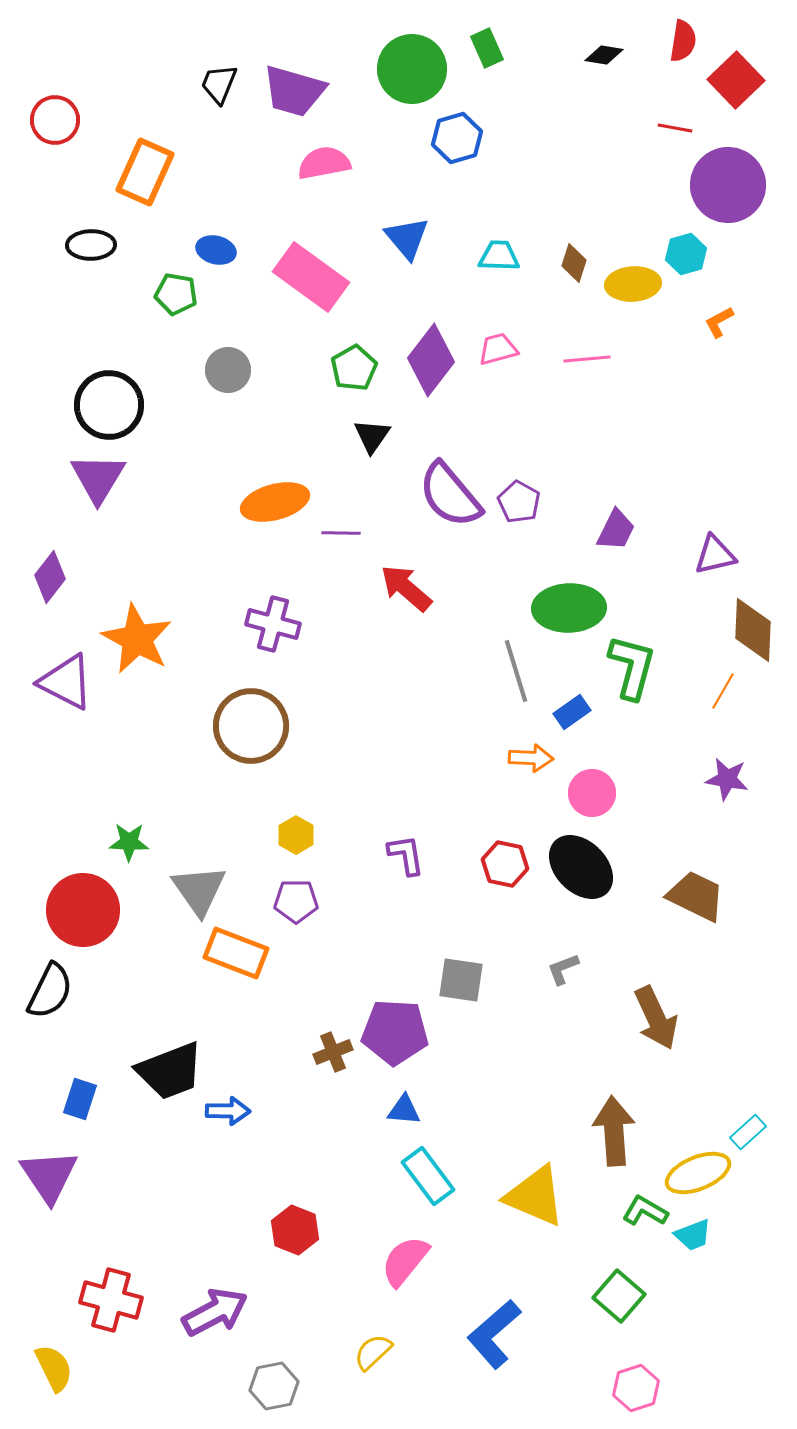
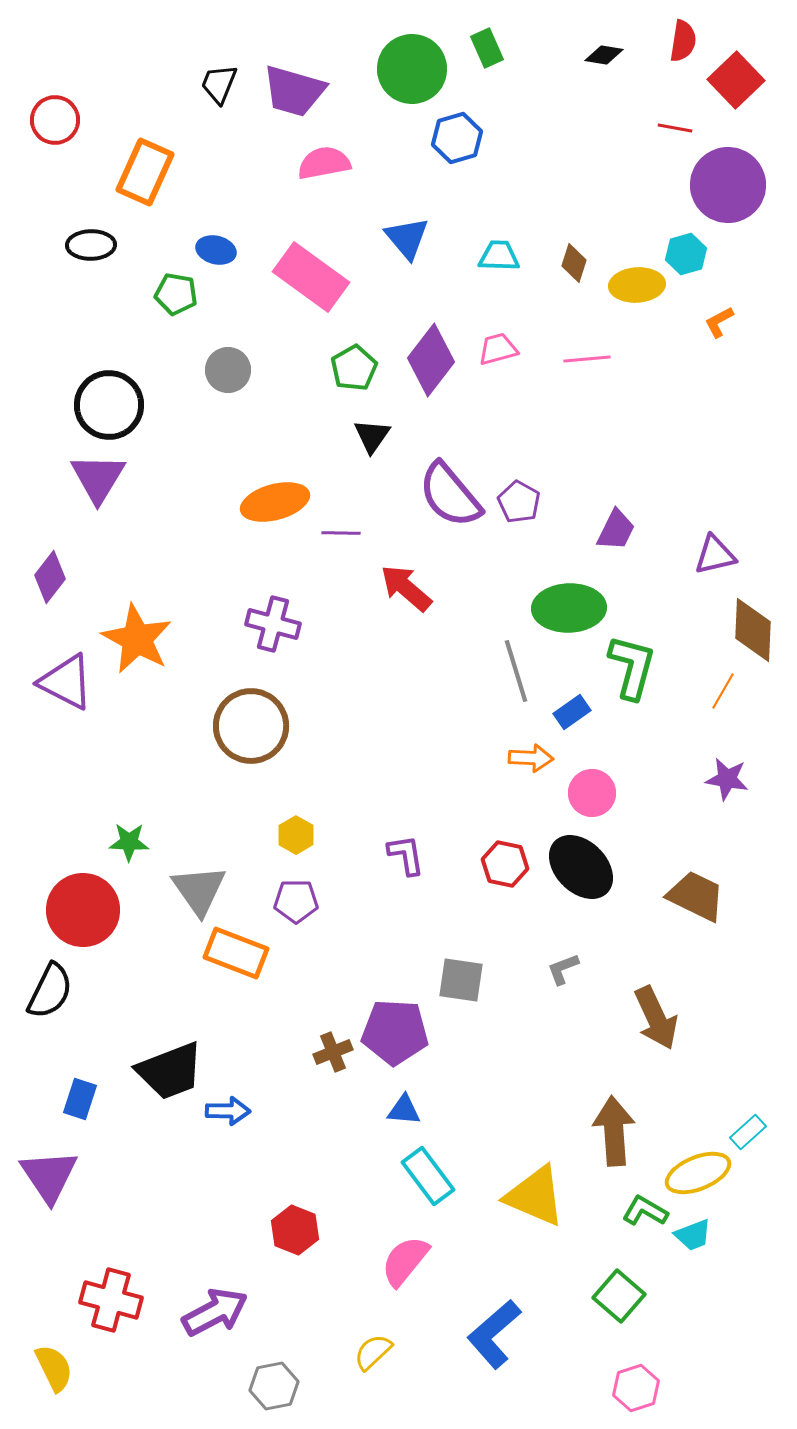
yellow ellipse at (633, 284): moved 4 px right, 1 px down
